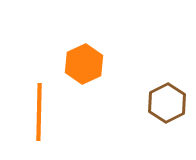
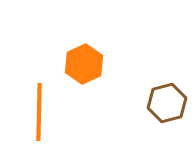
brown hexagon: rotated 12 degrees clockwise
